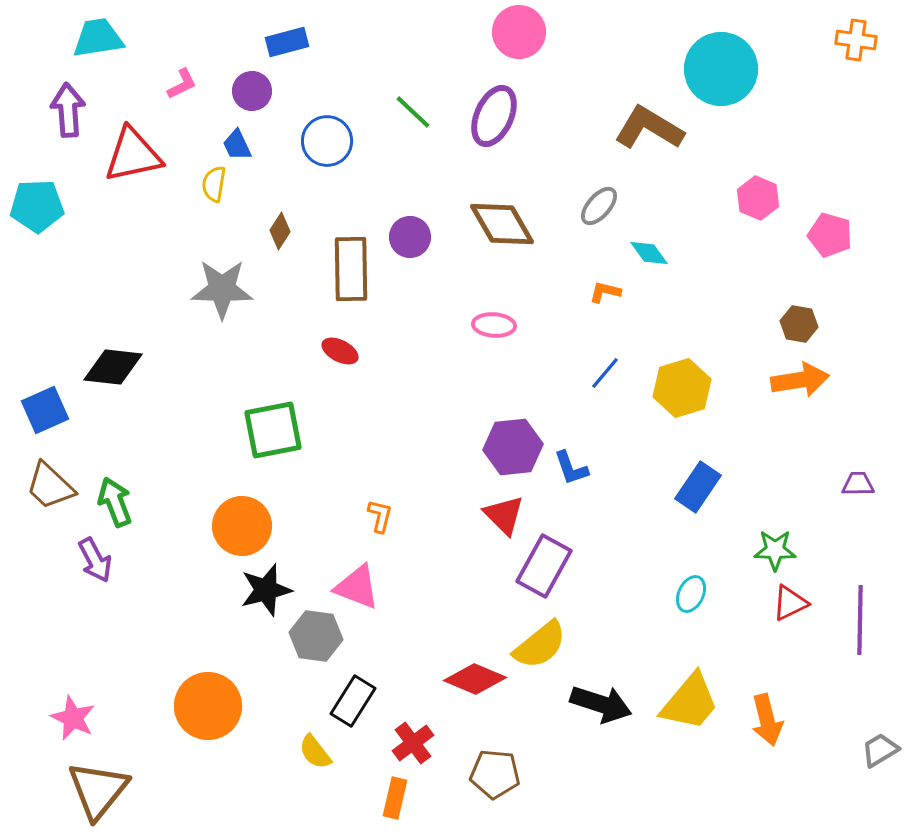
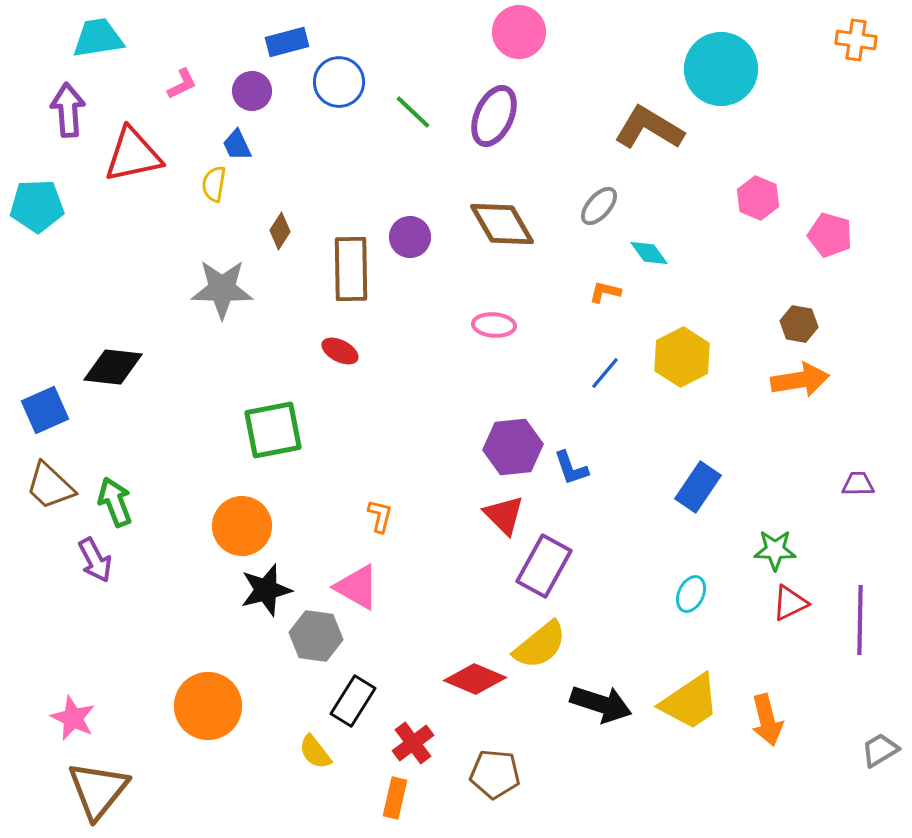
blue circle at (327, 141): moved 12 px right, 59 px up
yellow hexagon at (682, 388): moved 31 px up; rotated 10 degrees counterclockwise
pink triangle at (357, 587): rotated 9 degrees clockwise
yellow trapezoid at (690, 702): rotated 16 degrees clockwise
